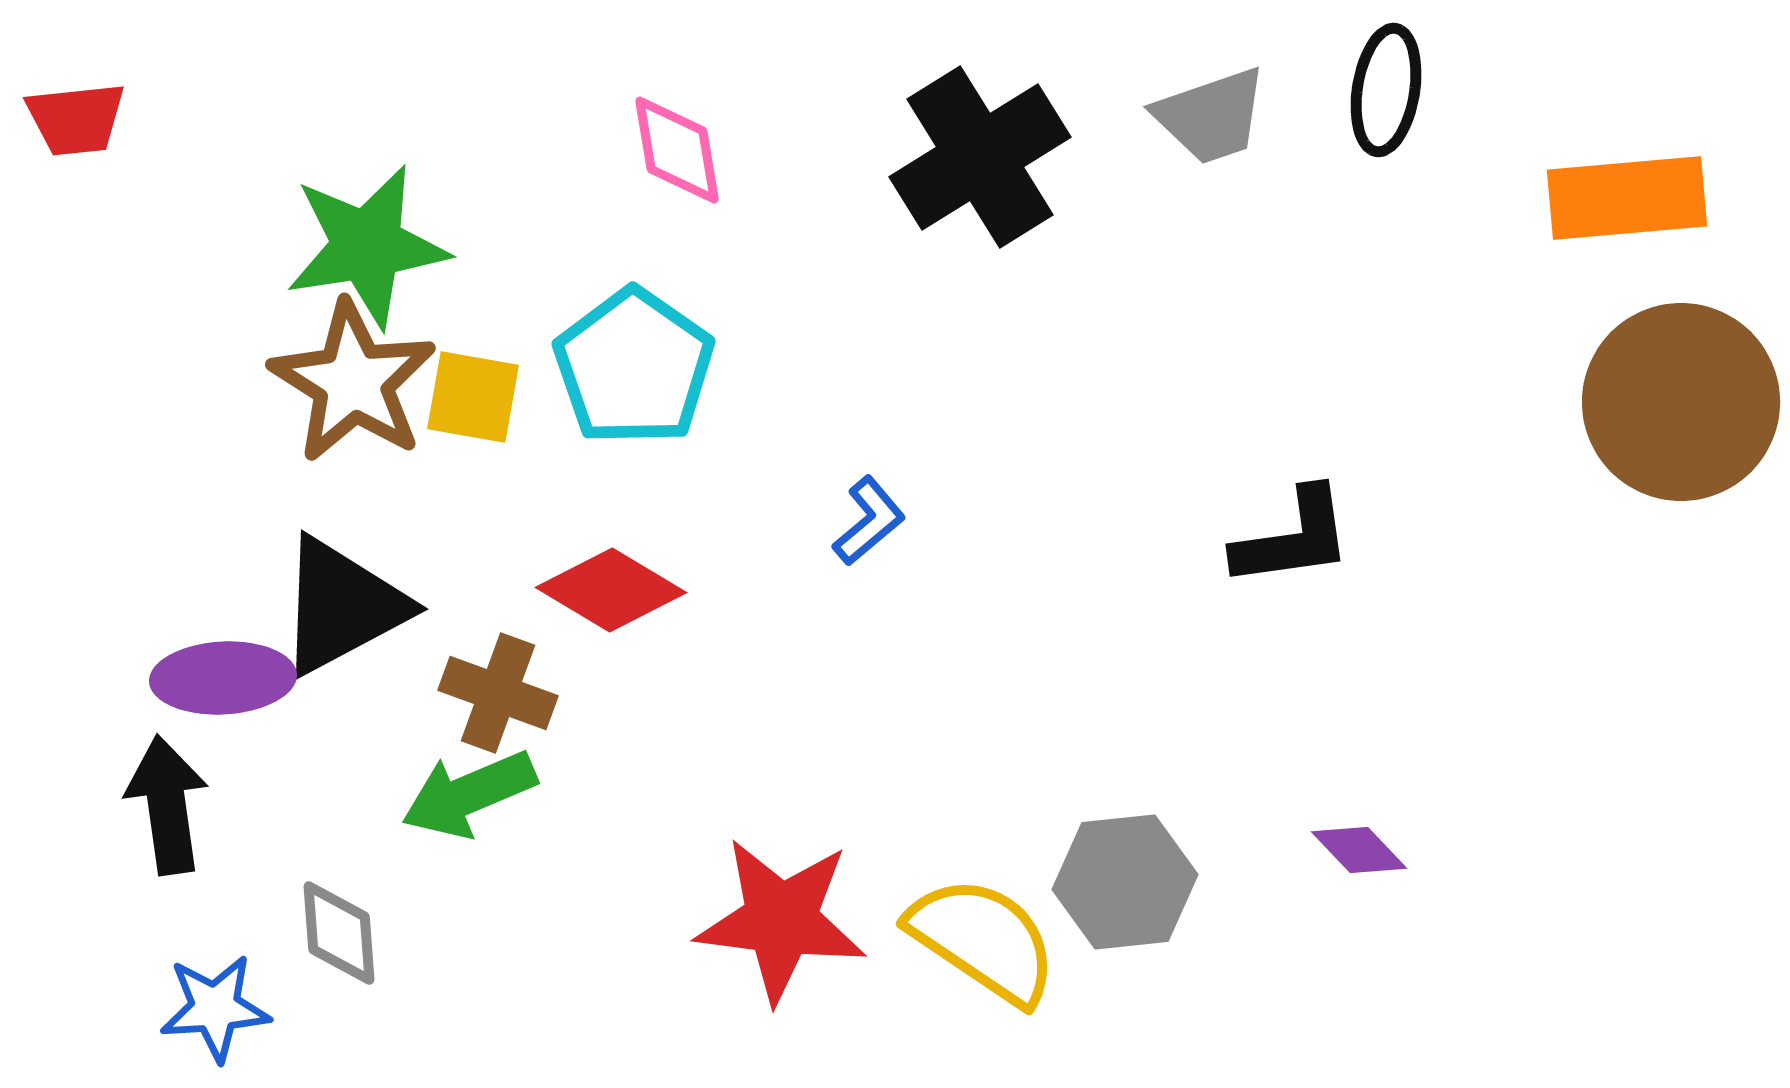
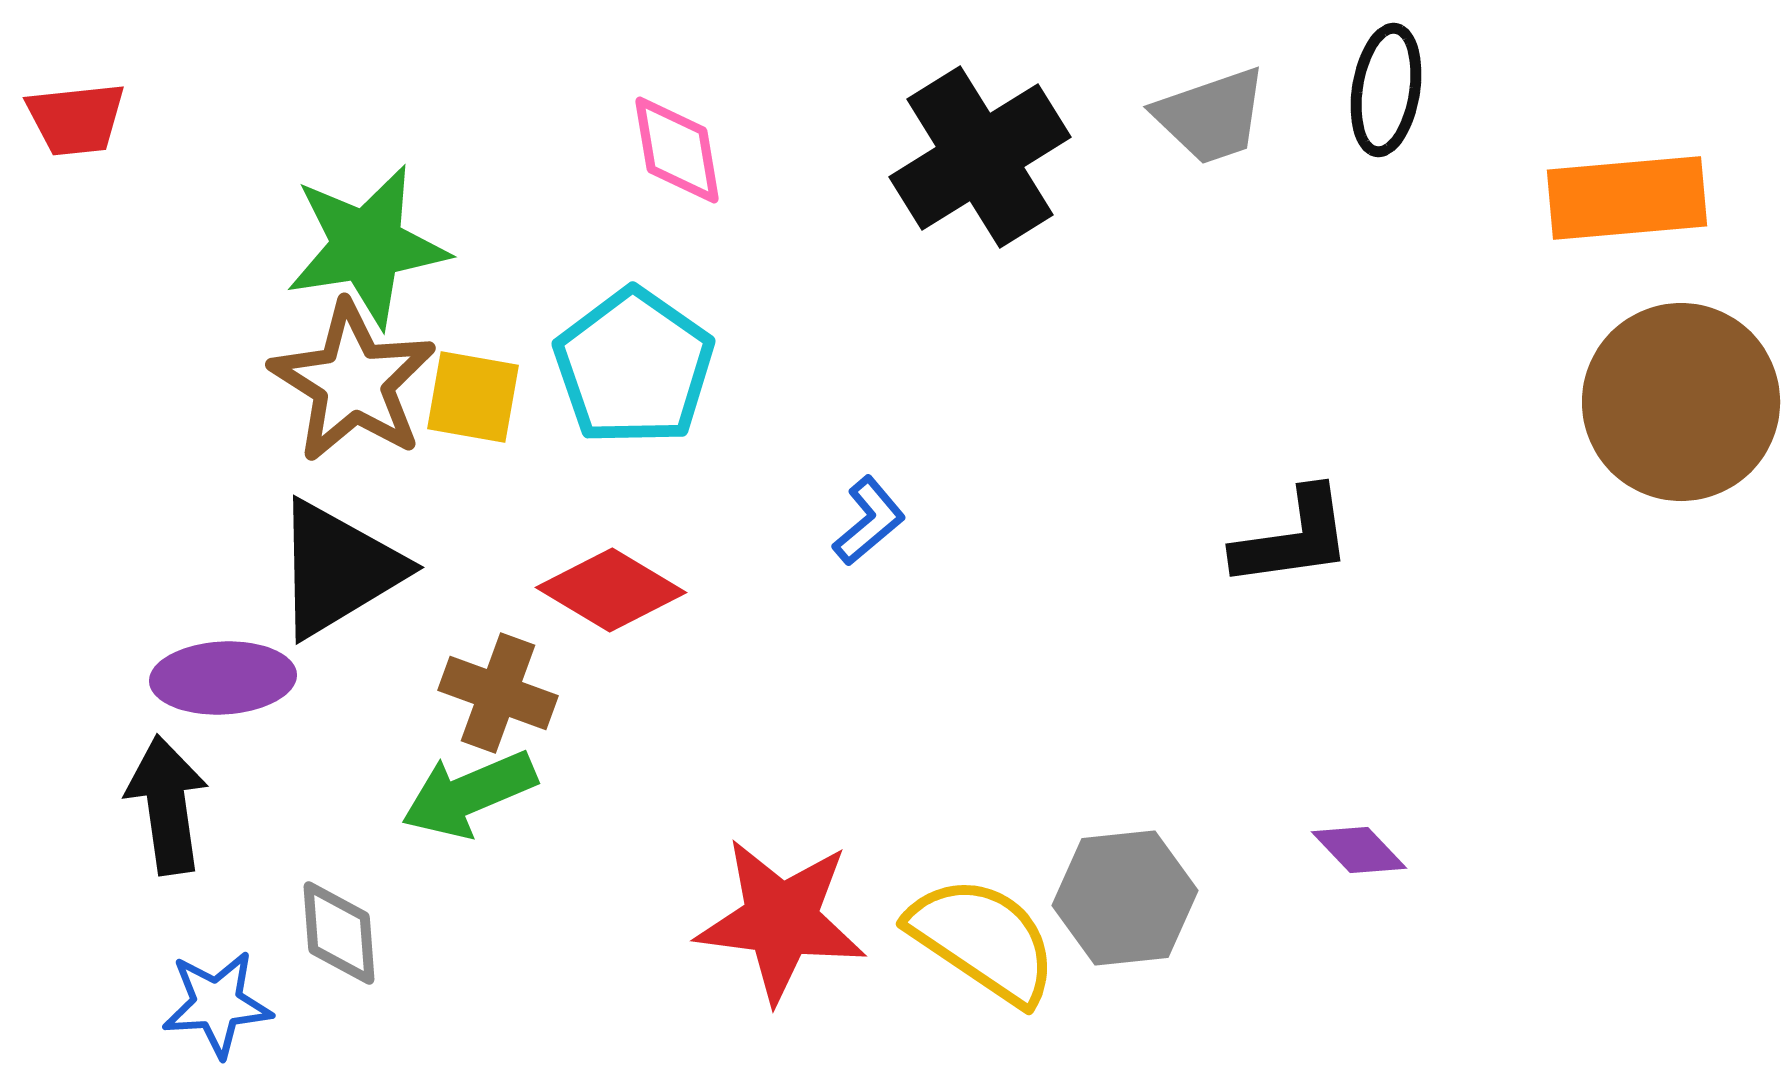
black triangle: moved 4 px left, 37 px up; rotated 3 degrees counterclockwise
gray hexagon: moved 16 px down
blue star: moved 2 px right, 4 px up
